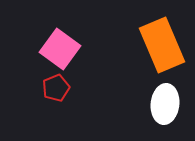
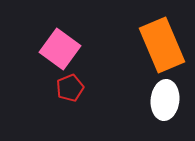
red pentagon: moved 14 px right
white ellipse: moved 4 px up
